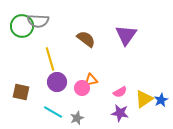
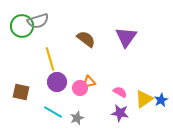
gray semicircle: rotated 20 degrees counterclockwise
purple triangle: moved 2 px down
orange triangle: moved 2 px left, 2 px down
pink circle: moved 2 px left
pink semicircle: rotated 120 degrees counterclockwise
